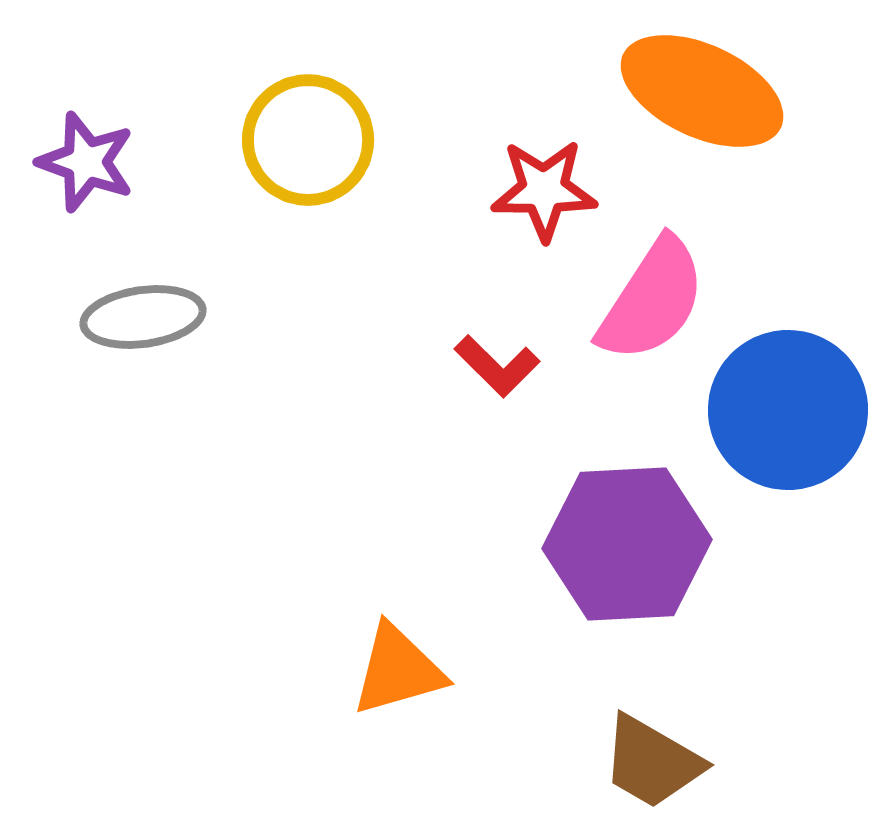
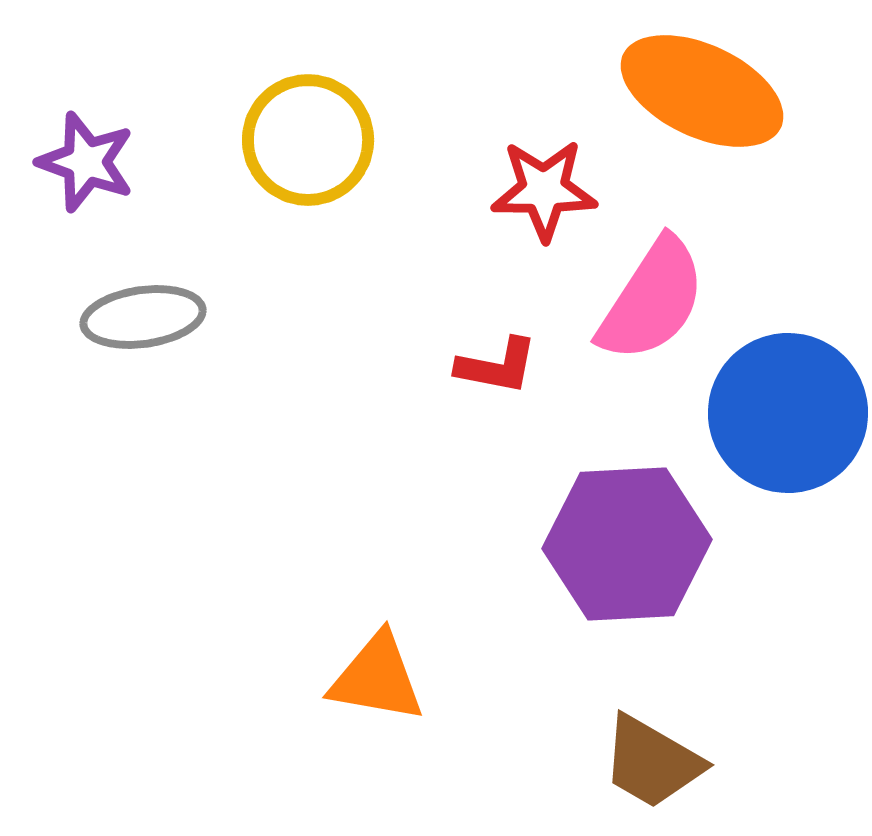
red L-shape: rotated 34 degrees counterclockwise
blue circle: moved 3 px down
orange triangle: moved 21 px left, 8 px down; rotated 26 degrees clockwise
